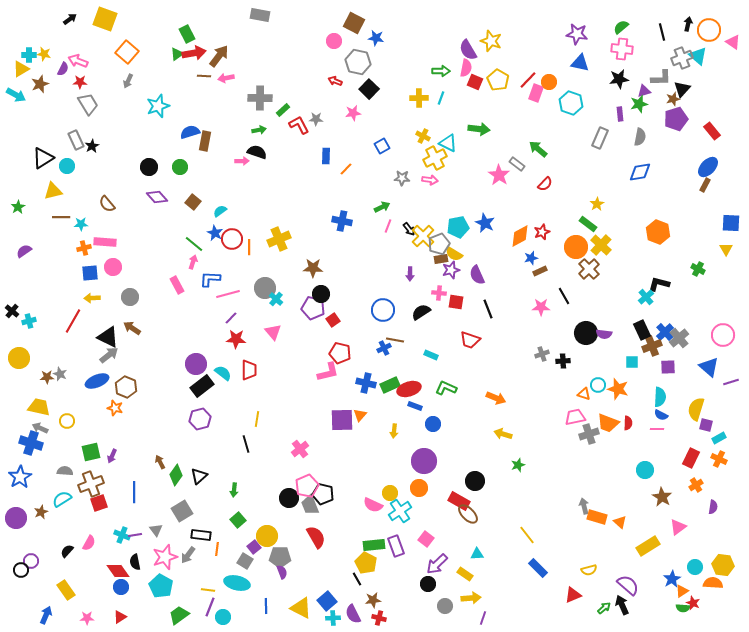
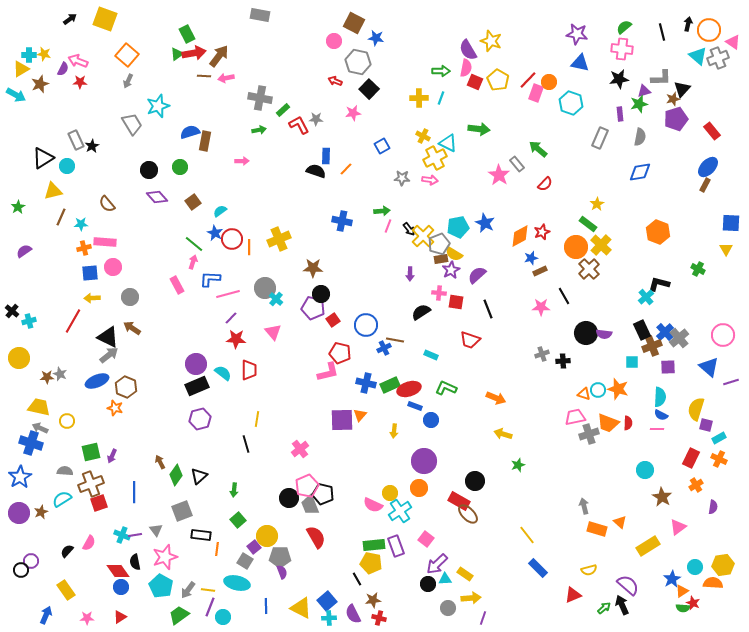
green semicircle at (621, 27): moved 3 px right
orange square at (127, 52): moved 3 px down
gray cross at (682, 58): moved 36 px right
gray cross at (260, 98): rotated 10 degrees clockwise
gray trapezoid at (88, 104): moved 44 px right, 20 px down
black semicircle at (257, 152): moved 59 px right, 19 px down
gray rectangle at (517, 164): rotated 14 degrees clockwise
black circle at (149, 167): moved 3 px down
brown square at (193, 202): rotated 14 degrees clockwise
green arrow at (382, 207): moved 4 px down; rotated 21 degrees clockwise
brown line at (61, 217): rotated 66 degrees counterclockwise
purple star at (451, 270): rotated 12 degrees counterclockwise
purple semicircle at (477, 275): rotated 72 degrees clockwise
blue circle at (383, 310): moved 17 px left, 15 px down
cyan circle at (598, 385): moved 5 px down
black rectangle at (202, 386): moved 5 px left; rotated 15 degrees clockwise
blue circle at (433, 424): moved 2 px left, 4 px up
gray square at (182, 511): rotated 10 degrees clockwise
orange rectangle at (597, 517): moved 12 px down
purple circle at (16, 518): moved 3 px right, 5 px up
cyan triangle at (477, 554): moved 32 px left, 25 px down
gray arrow at (188, 555): moved 35 px down
yellow pentagon at (366, 563): moved 5 px right; rotated 15 degrees counterclockwise
yellow hexagon at (723, 565): rotated 15 degrees counterclockwise
gray circle at (445, 606): moved 3 px right, 2 px down
cyan cross at (333, 618): moved 4 px left
